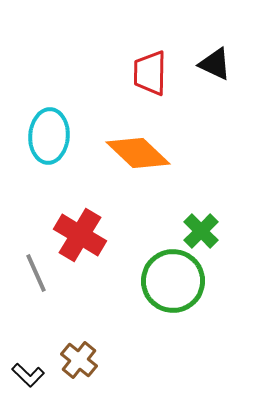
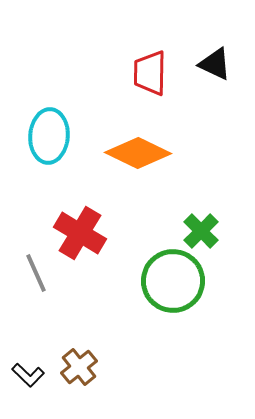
orange diamond: rotated 18 degrees counterclockwise
red cross: moved 2 px up
brown cross: moved 7 px down; rotated 12 degrees clockwise
